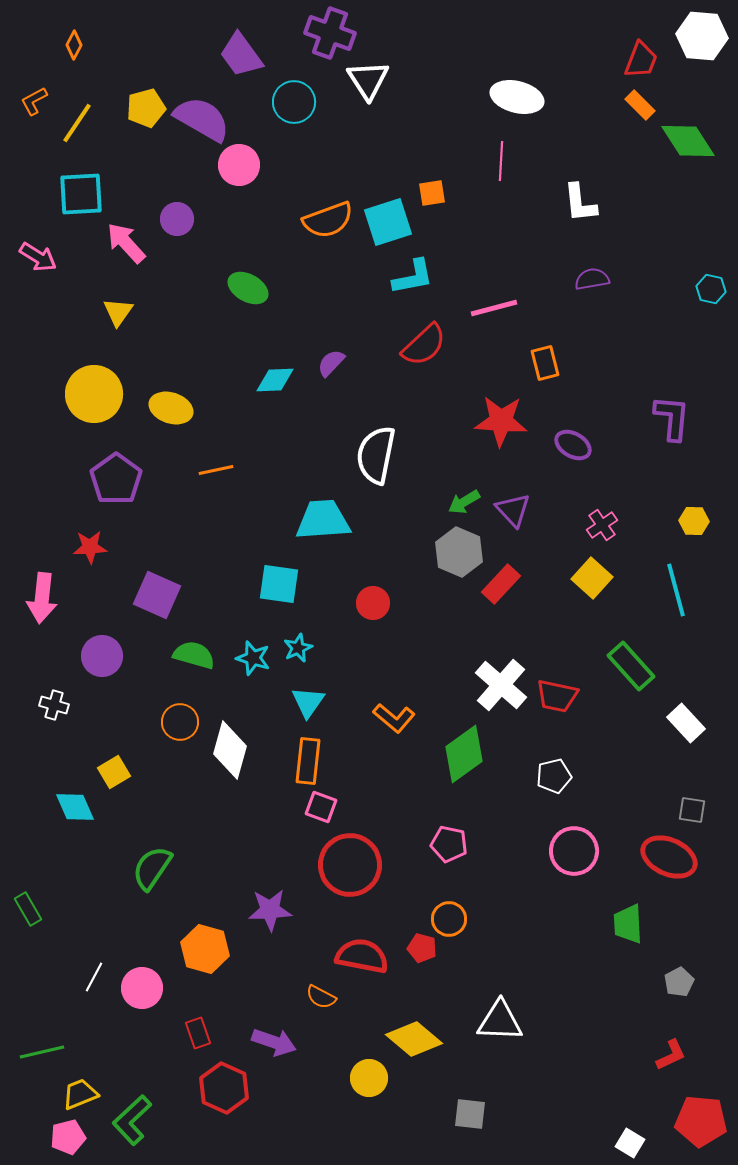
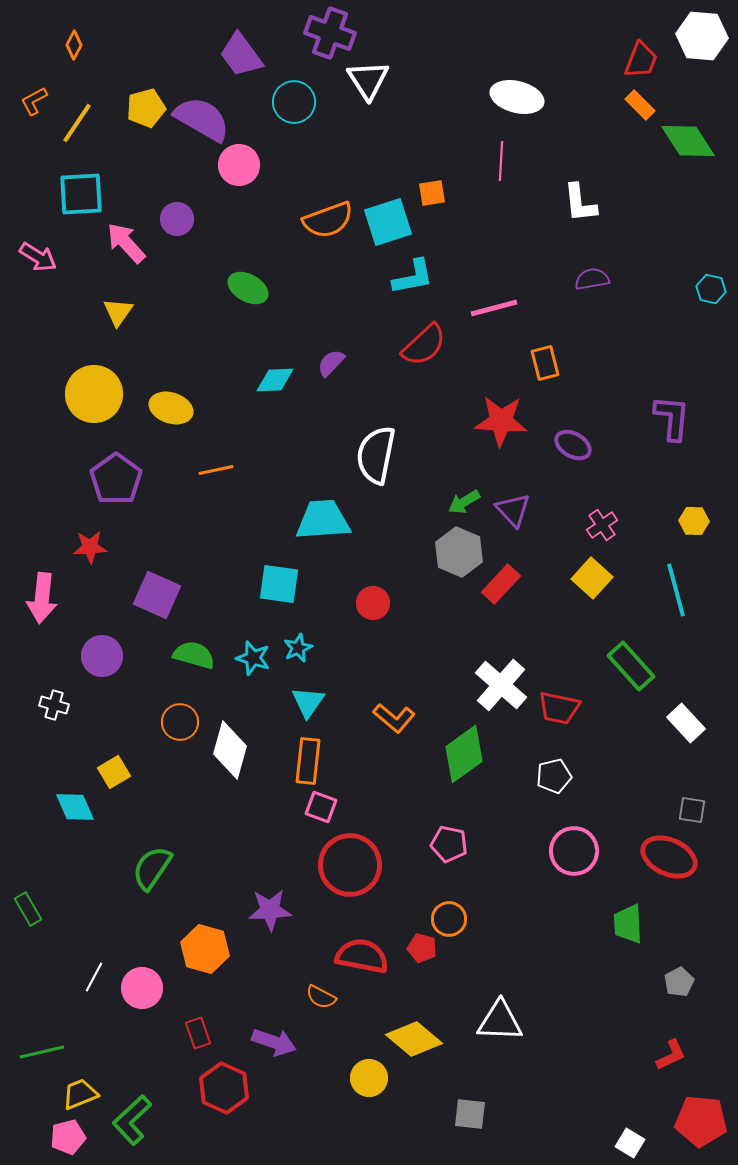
red trapezoid at (557, 696): moved 2 px right, 12 px down
